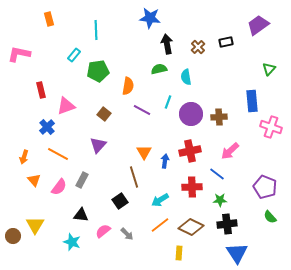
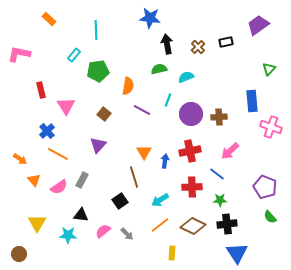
orange rectangle at (49, 19): rotated 32 degrees counterclockwise
cyan semicircle at (186, 77): rotated 77 degrees clockwise
cyan line at (168, 102): moved 2 px up
pink triangle at (66, 106): rotated 42 degrees counterclockwise
blue cross at (47, 127): moved 4 px down
orange arrow at (24, 157): moved 4 px left, 2 px down; rotated 72 degrees counterclockwise
pink semicircle at (59, 187): rotated 18 degrees clockwise
yellow triangle at (35, 225): moved 2 px right, 2 px up
brown diamond at (191, 227): moved 2 px right, 1 px up
brown circle at (13, 236): moved 6 px right, 18 px down
cyan star at (72, 242): moved 4 px left, 7 px up; rotated 18 degrees counterclockwise
yellow rectangle at (179, 253): moved 7 px left
